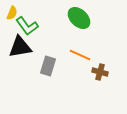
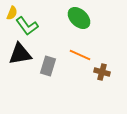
black triangle: moved 7 px down
brown cross: moved 2 px right
